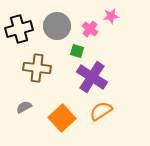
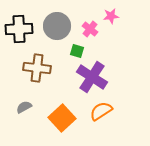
black cross: rotated 12 degrees clockwise
